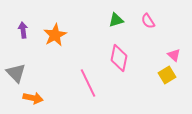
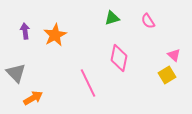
green triangle: moved 4 px left, 2 px up
purple arrow: moved 2 px right, 1 px down
orange arrow: rotated 42 degrees counterclockwise
